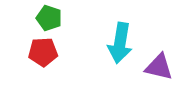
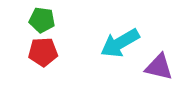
green pentagon: moved 7 px left, 2 px down; rotated 10 degrees counterclockwise
cyan arrow: rotated 51 degrees clockwise
